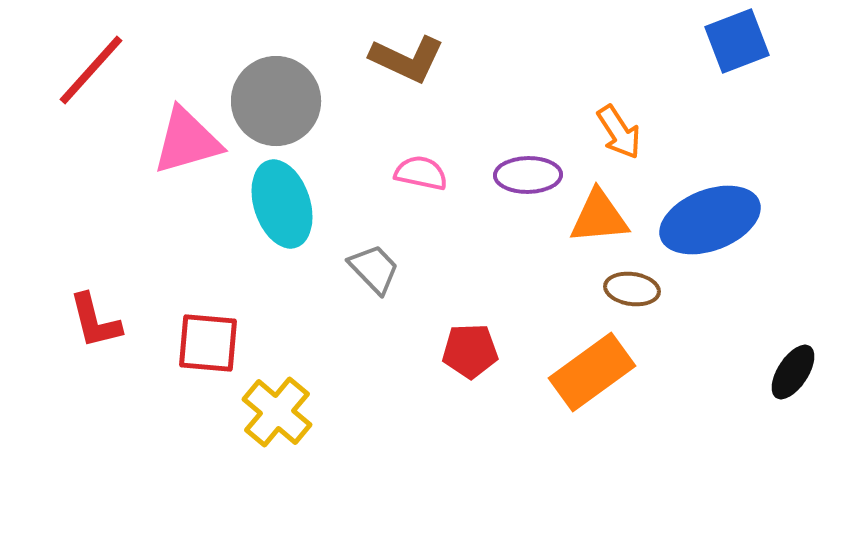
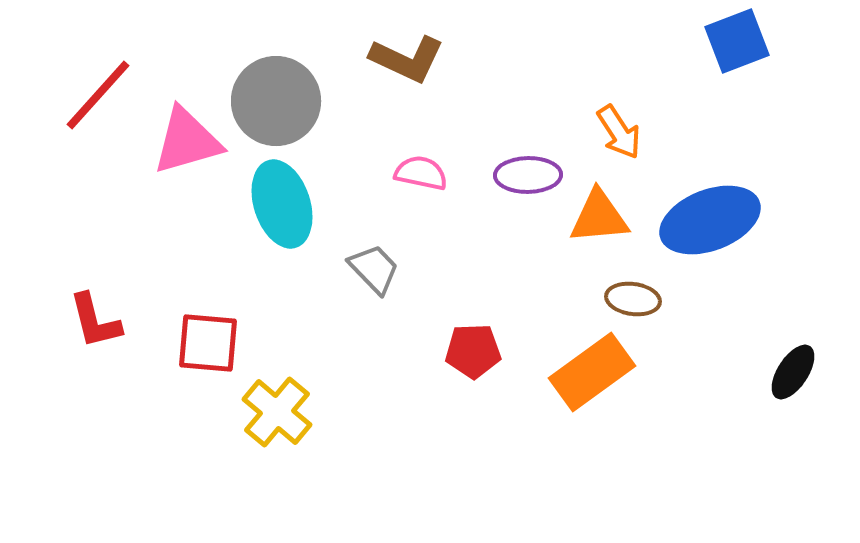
red line: moved 7 px right, 25 px down
brown ellipse: moved 1 px right, 10 px down
red pentagon: moved 3 px right
